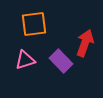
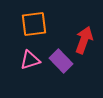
red arrow: moved 1 px left, 3 px up
pink triangle: moved 5 px right
